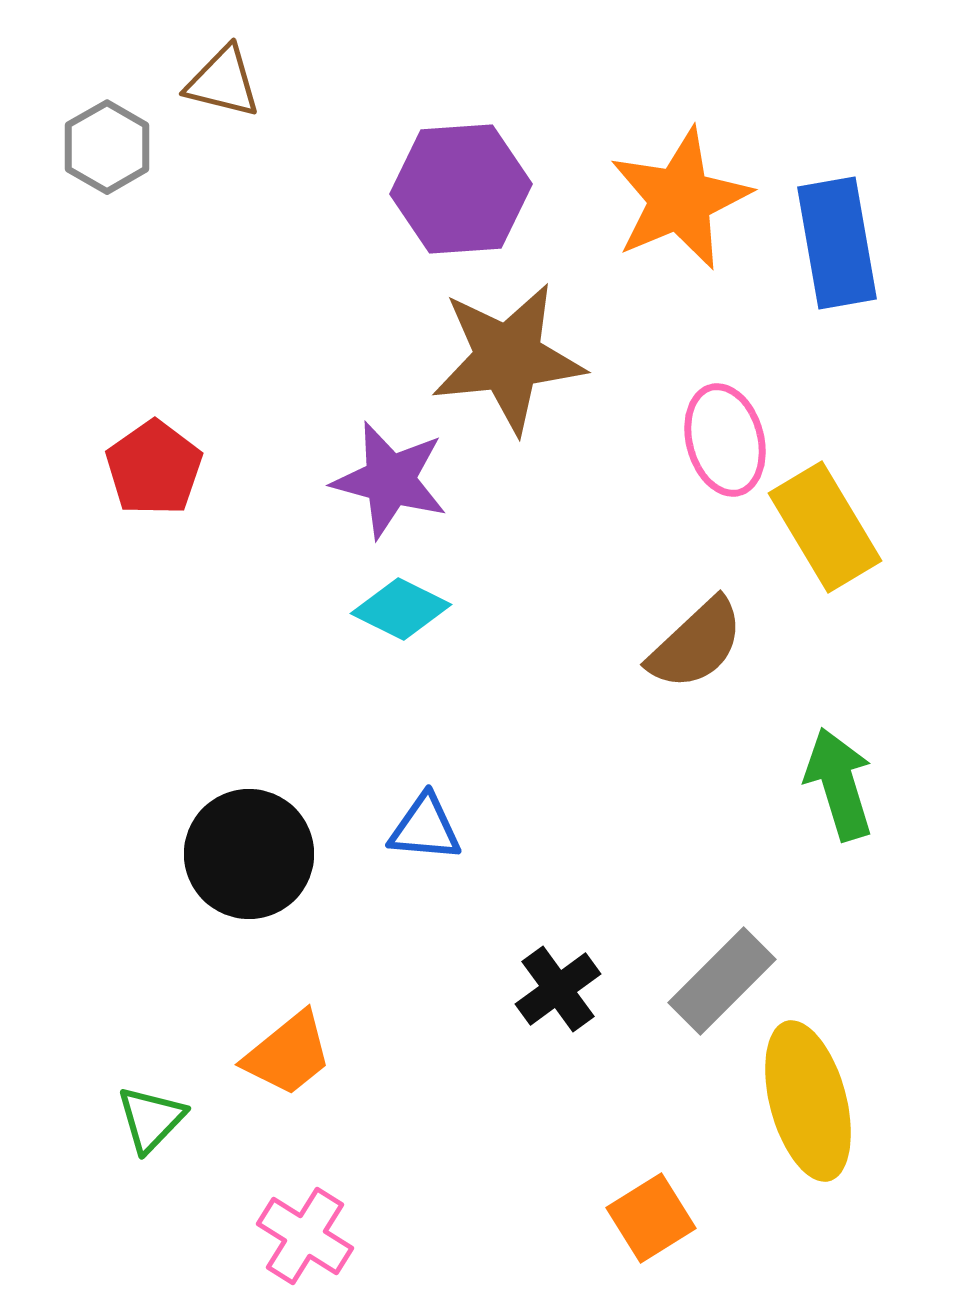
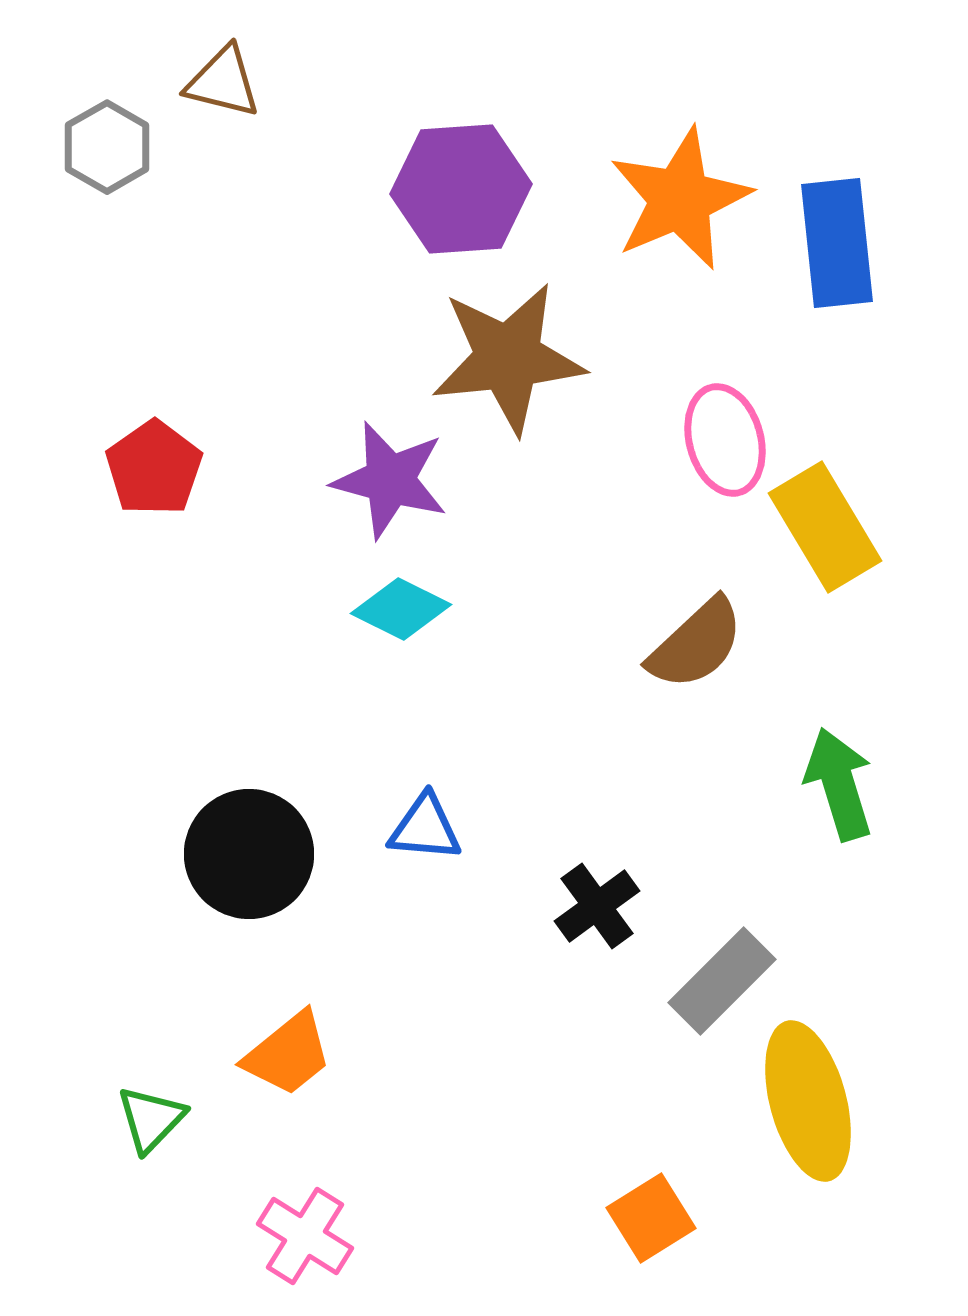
blue rectangle: rotated 4 degrees clockwise
black cross: moved 39 px right, 83 px up
